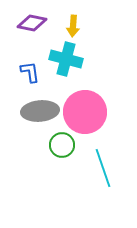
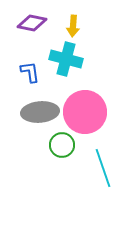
gray ellipse: moved 1 px down
